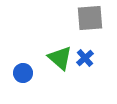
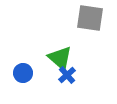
gray square: rotated 12 degrees clockwise
blue cross: moved 18 px left, 17 px down
